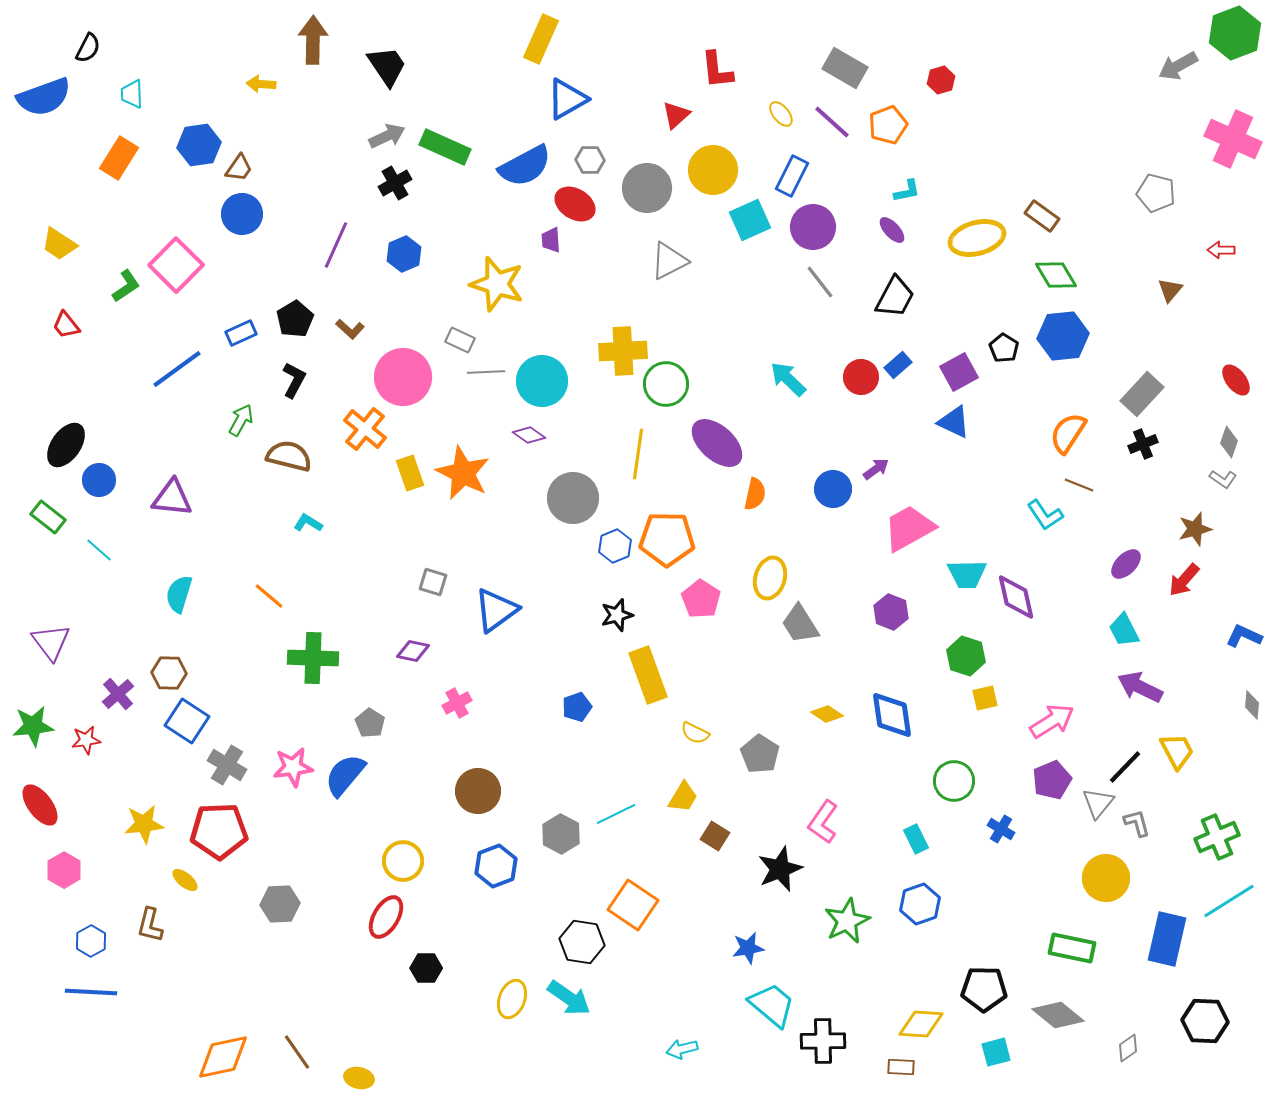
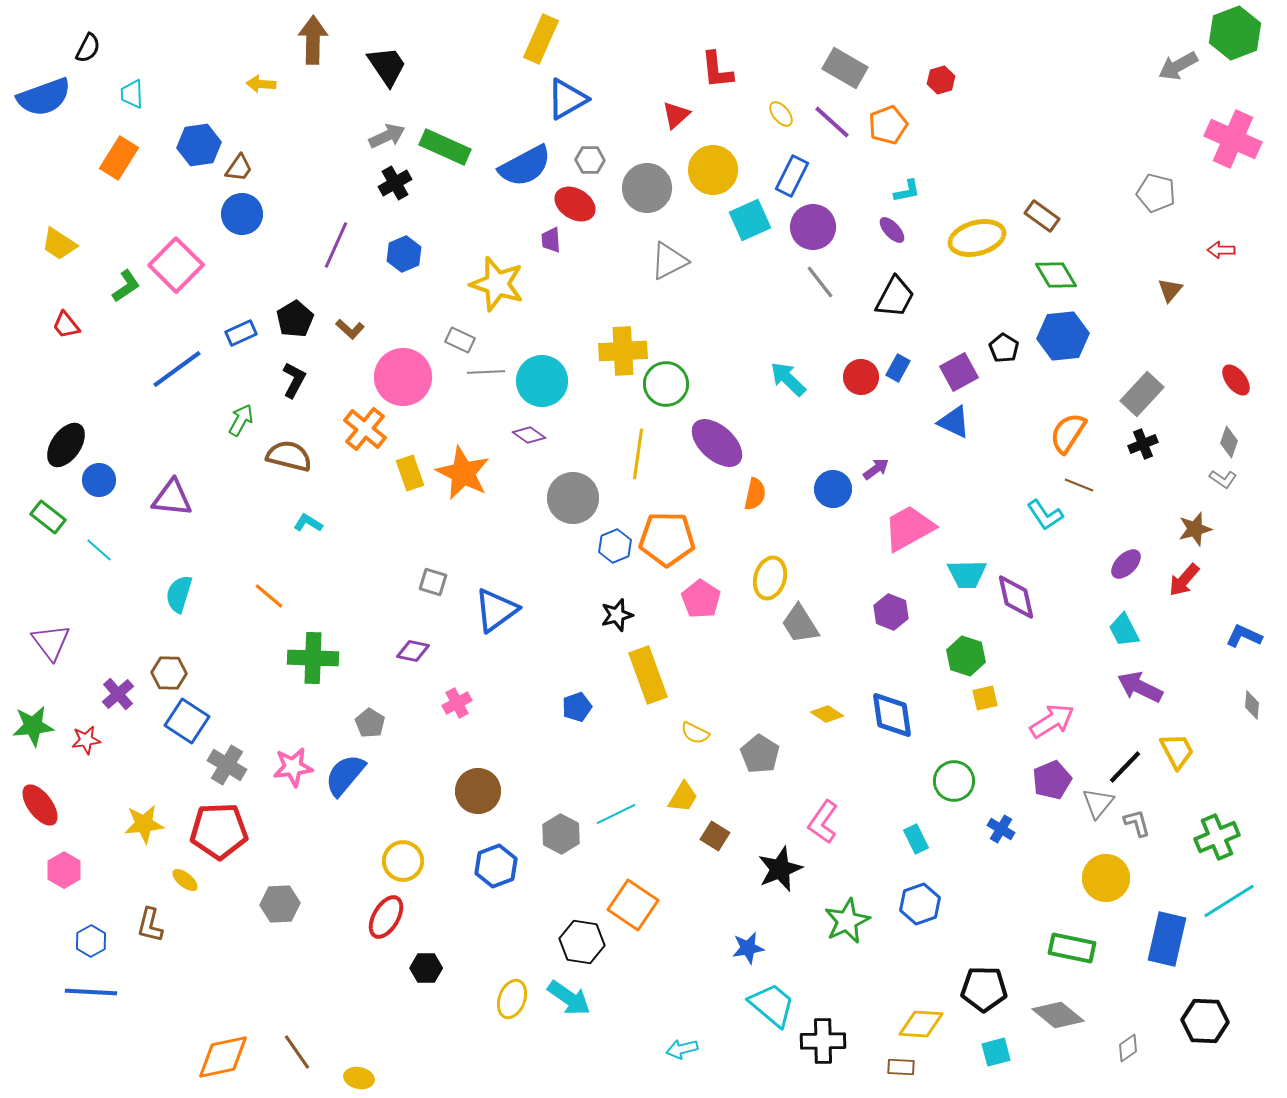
blue rectangle at (898, 365): moved 3 px down; rotated 20 degrees counterclockwise
